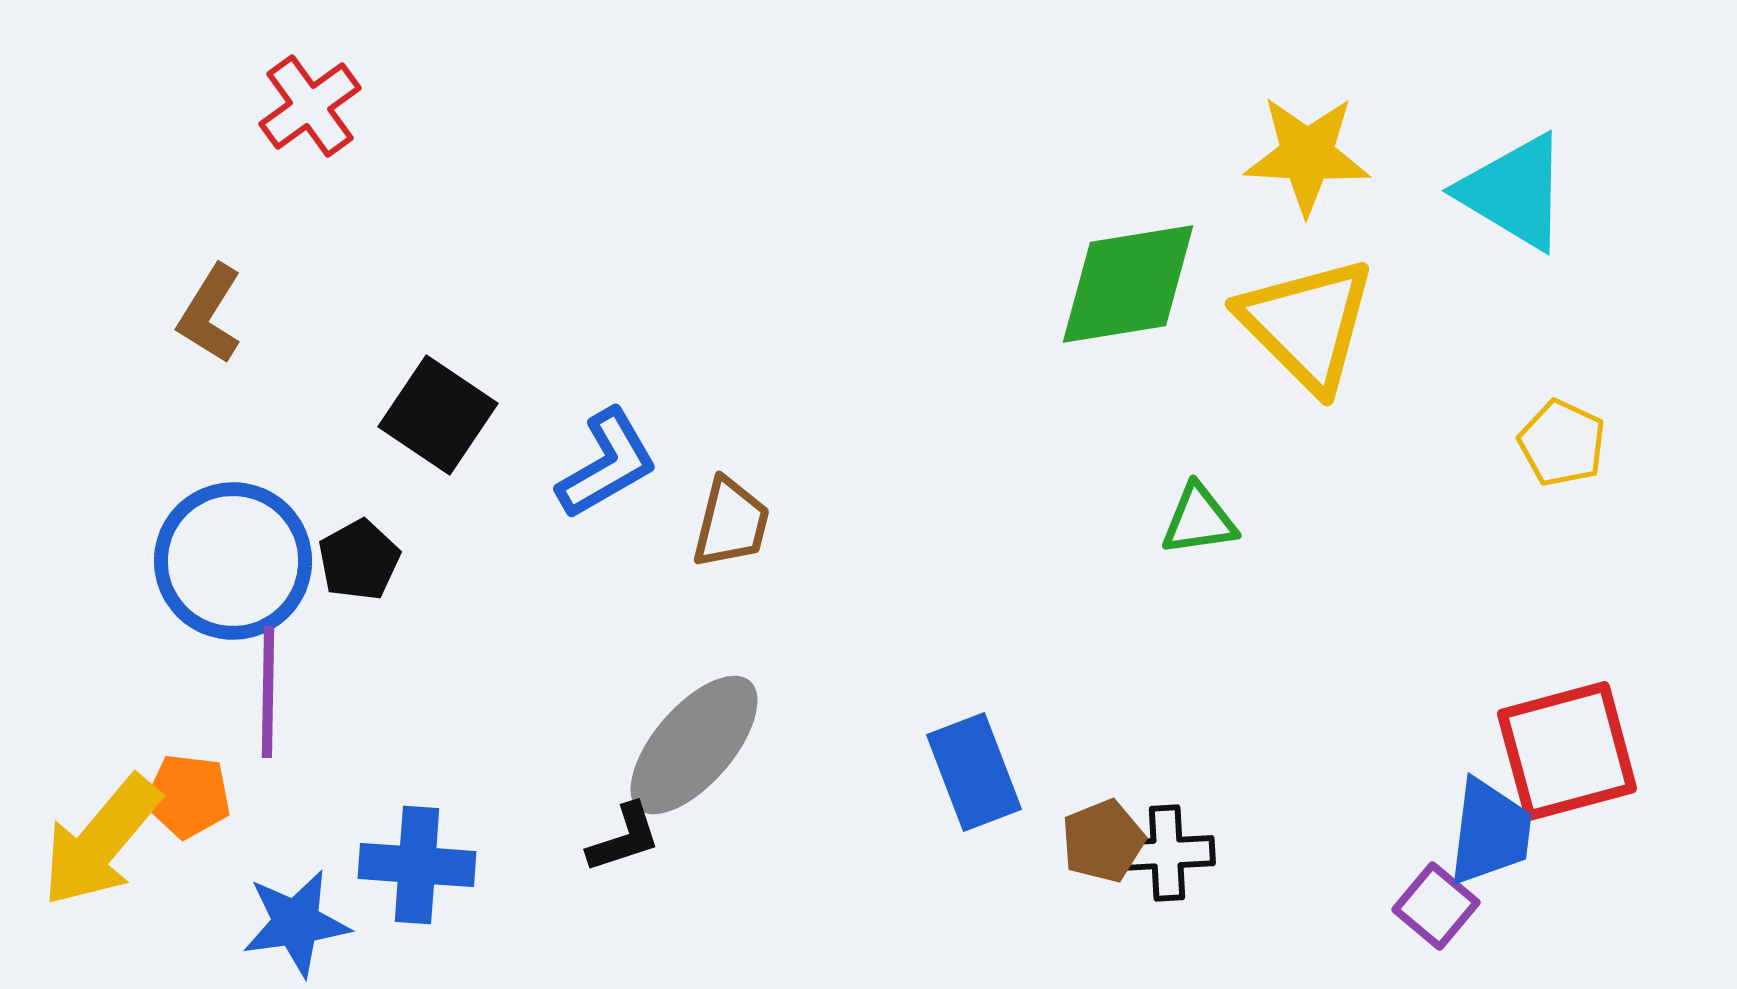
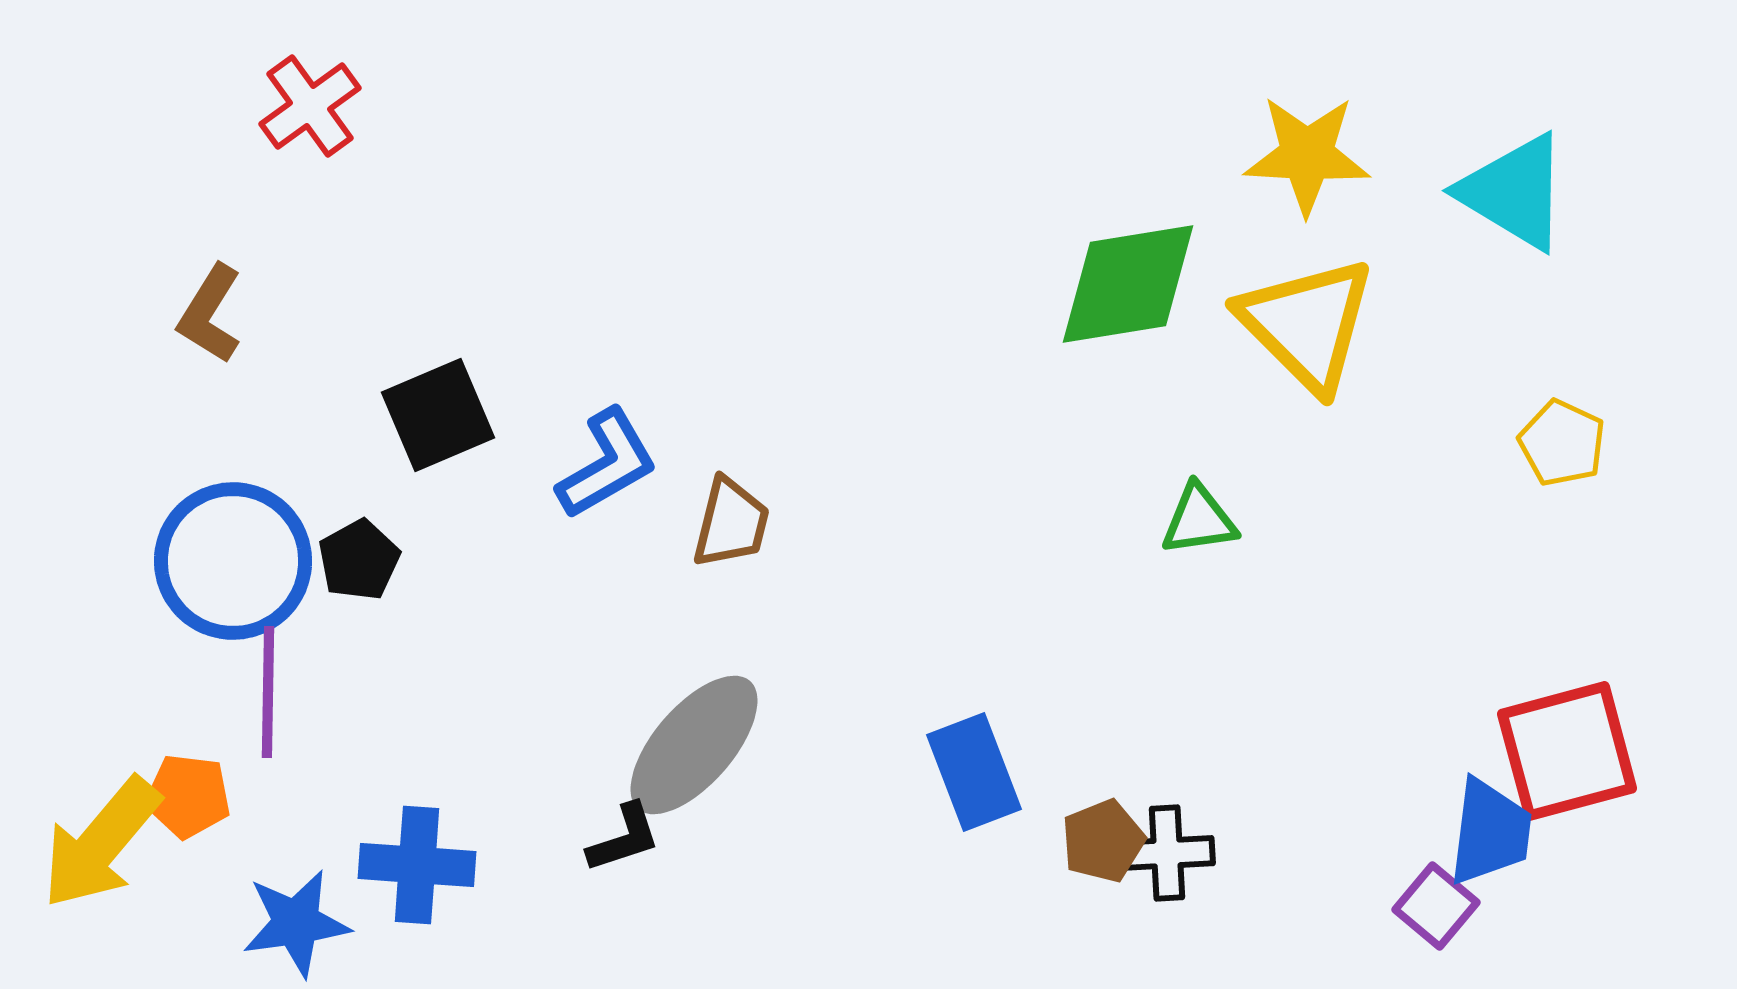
black square: rotated 33 degrees clockwise
yellow arrow: moved 2 px down
